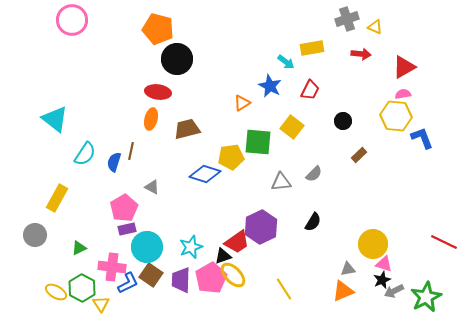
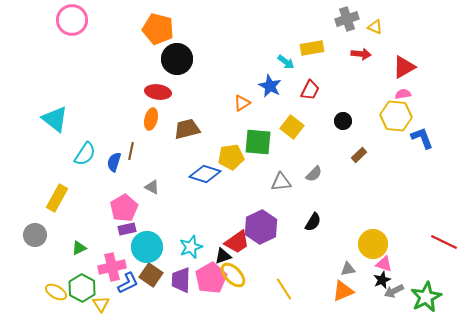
pink cross at (112, 267): rotated 20 degrees counterclockwise
